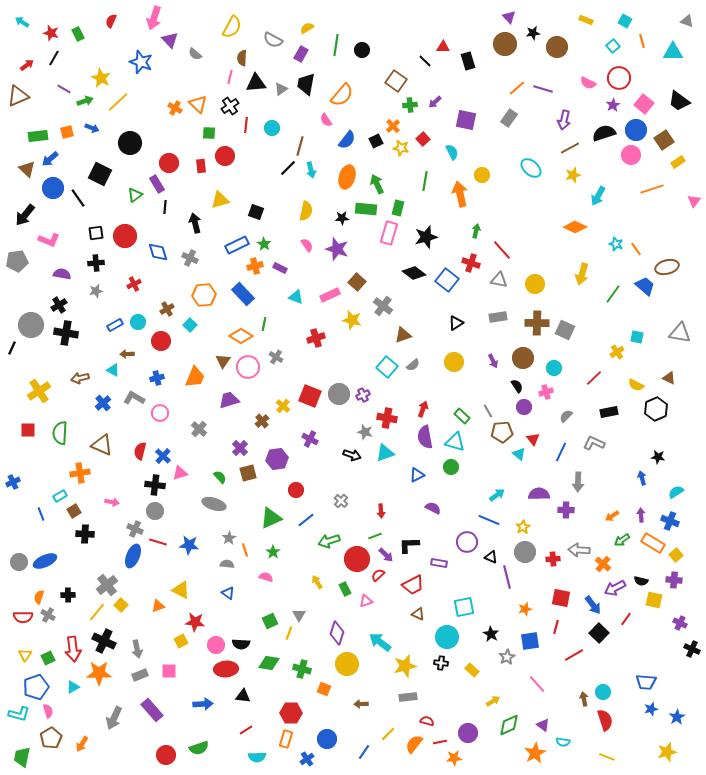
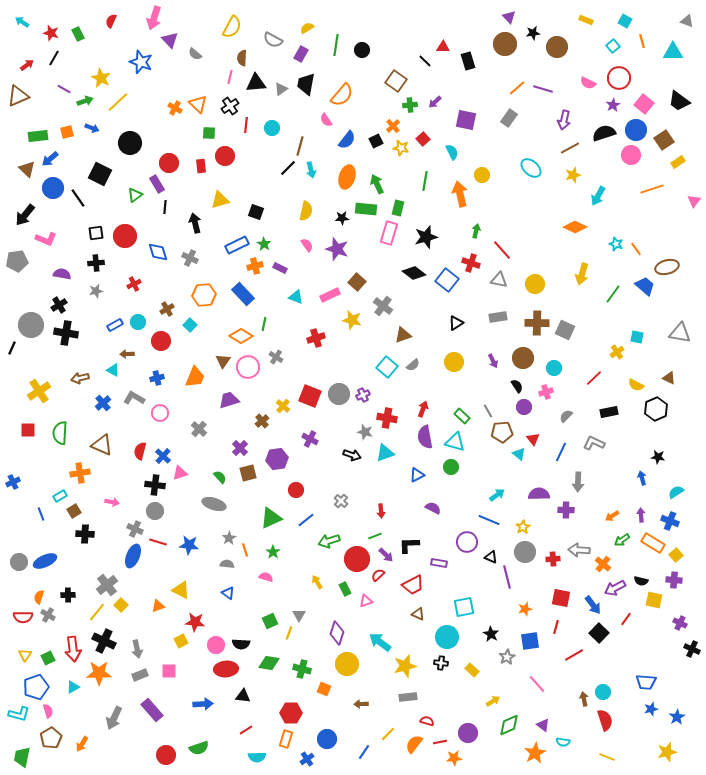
pink L-shape at (49, 240): moved 3 px left, 1 px up
